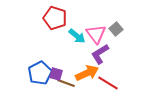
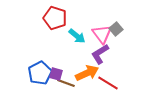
pink triangle: moved 6 px right
